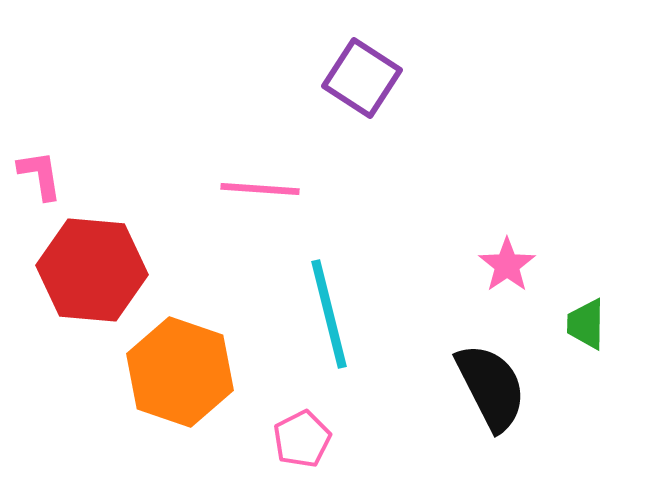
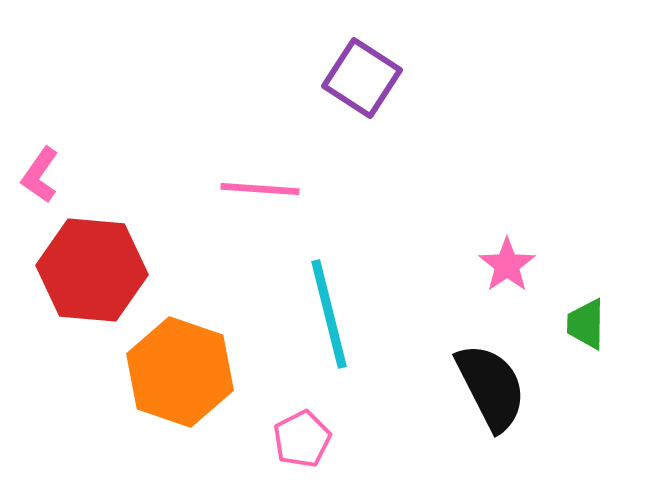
pink L-shape: rotated 136 degrees counterclockwise
